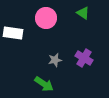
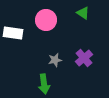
pink circle: moved 2 px down
purple cross: rotated 18 degrees clockwise
green arrow: rotated 48 degrees clockwise
